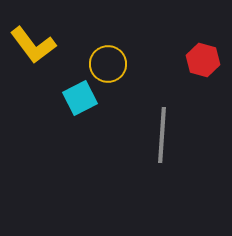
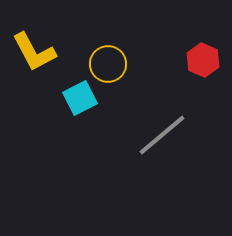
yellow L-shape: moved 1 px right, 7 px down; rotated 9 degrees clockwise
red hexagon: rotated 8 degrees clockwise
gray line: rotated 46 degrees clockwise
